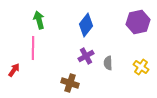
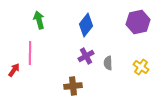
pink line: moved 3 px left, 5 px down
brown cross: moved 3 px right, 3 px down; rotated 24 degrees counterclockwise
